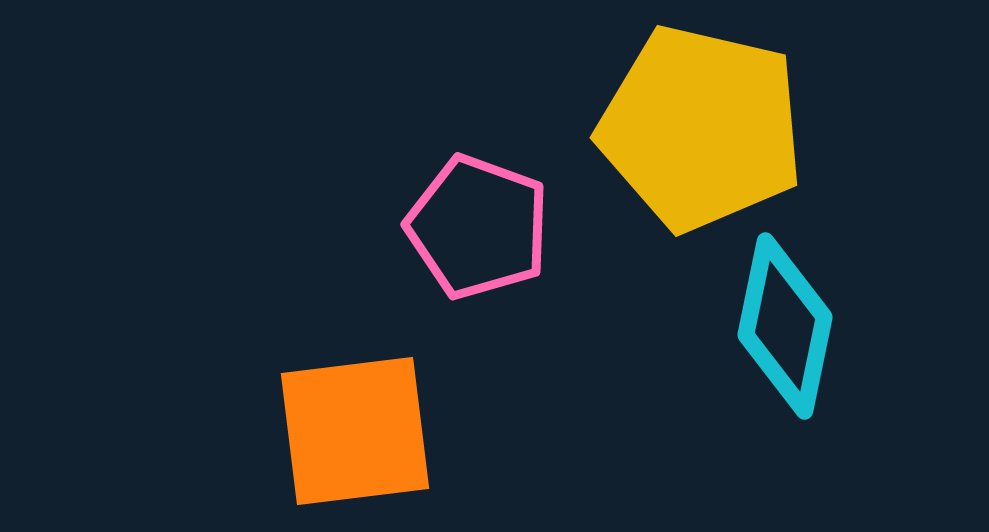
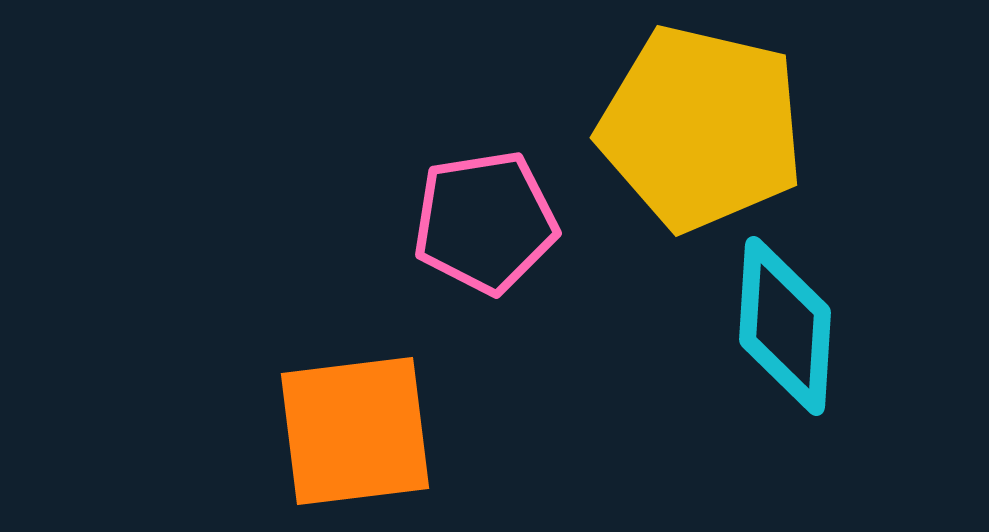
pink pentagon: moved 7 px right, 5 px up; rotated 29 degrees counterclockwise
cyan diamond: rotated 8 degrees counterclockwise
